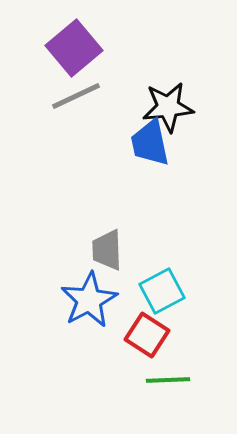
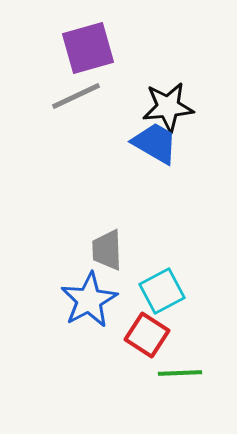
purple square: moved 14 px right; rotated 24 degrees clockwise
blue trapezoid: moved 5 px right; rotated 132 degrees clockwise
green line: moved 12 px right, 7 px up
